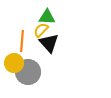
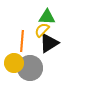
yellow semicircle: moved 1 px right
black triangle: rotated 40 degrees clockwise
gray circle: moved 2 px right, 4 px up
